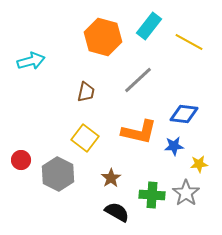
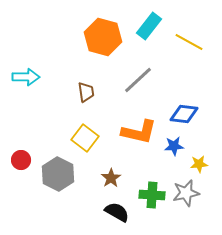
cyan arrow: moved 5 px left, 16 px down; rotated 16 degrees clockwise
brown trapezoid: rotated 20 degrees counterclockwise
gray star: rotated 24 degrees clockwise
